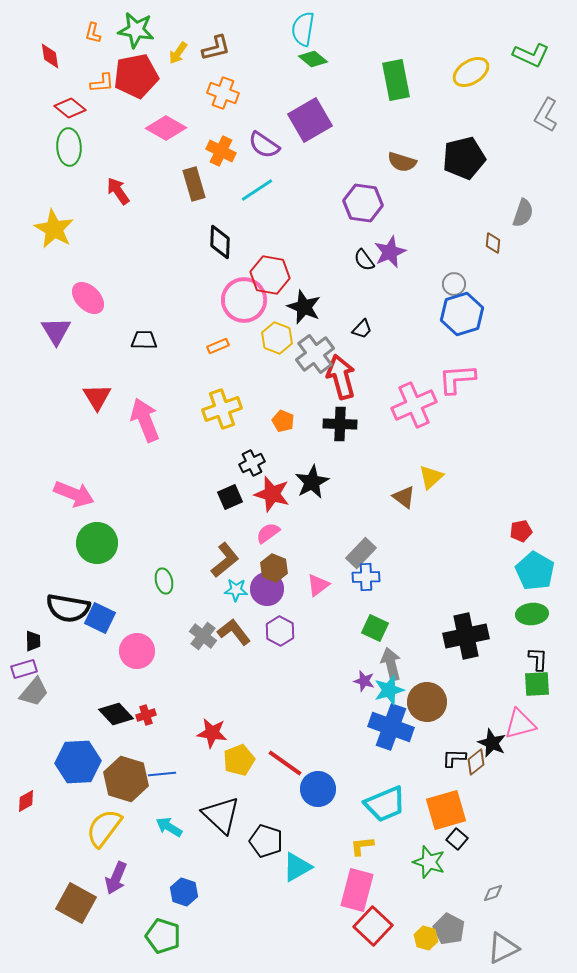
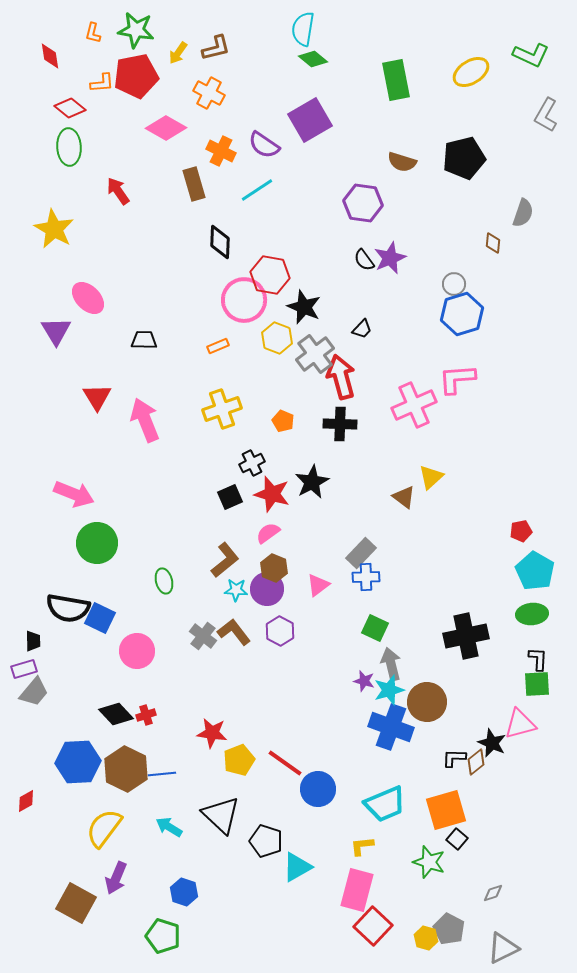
orange cross at (223, 93): moved 14 px left; rotated 8 degrees clockwise
purple star at (390, 252): moved 6 px down
brown hexagon at (126, 779): moved 10 px up; rotated 9 degrees clockwise
